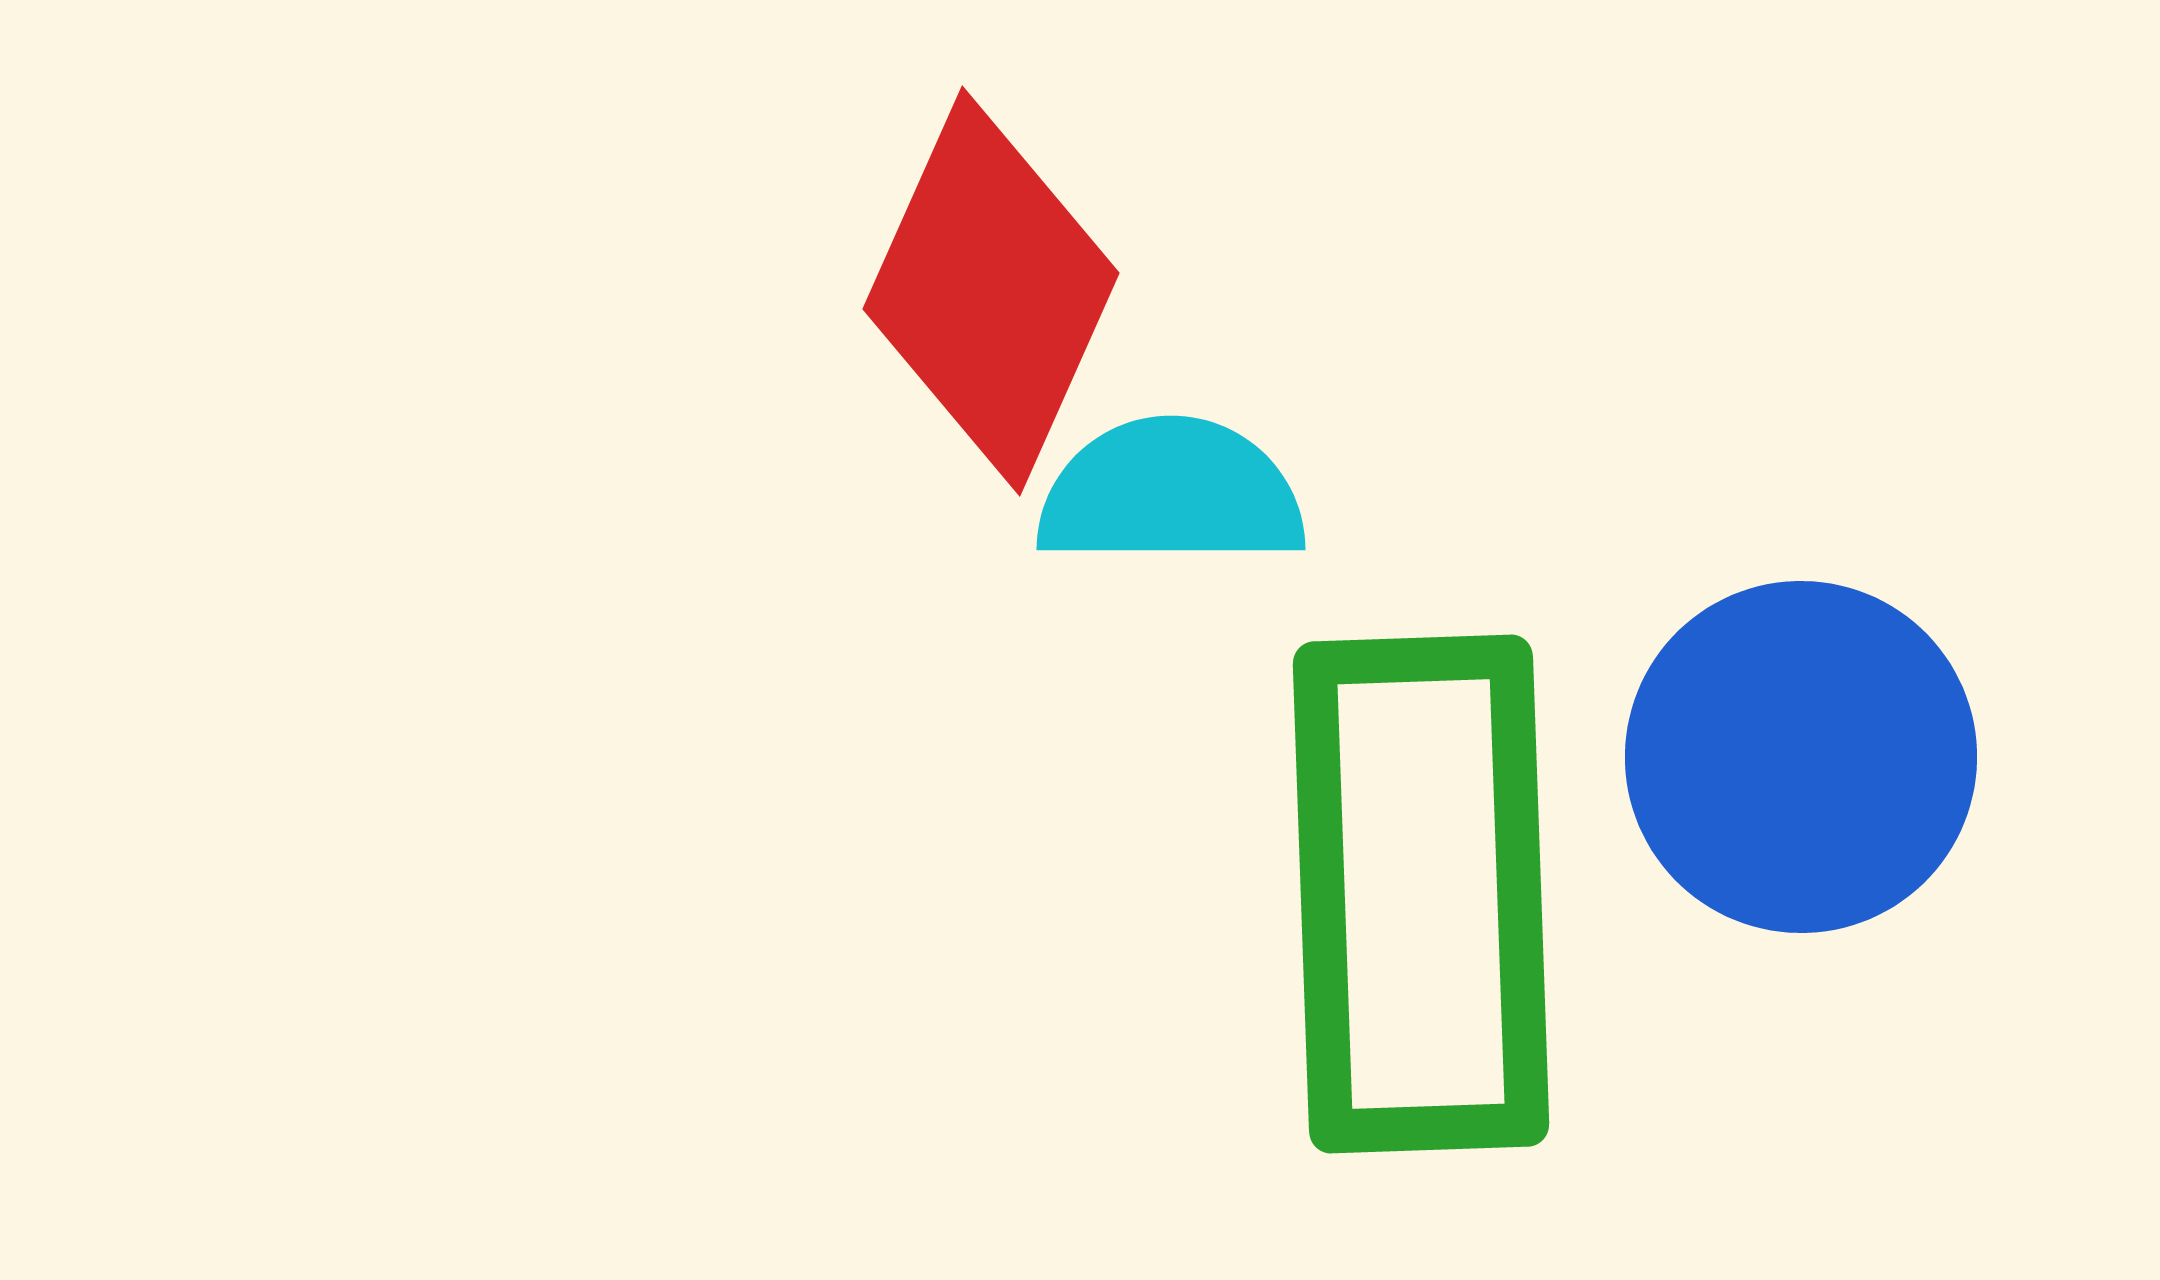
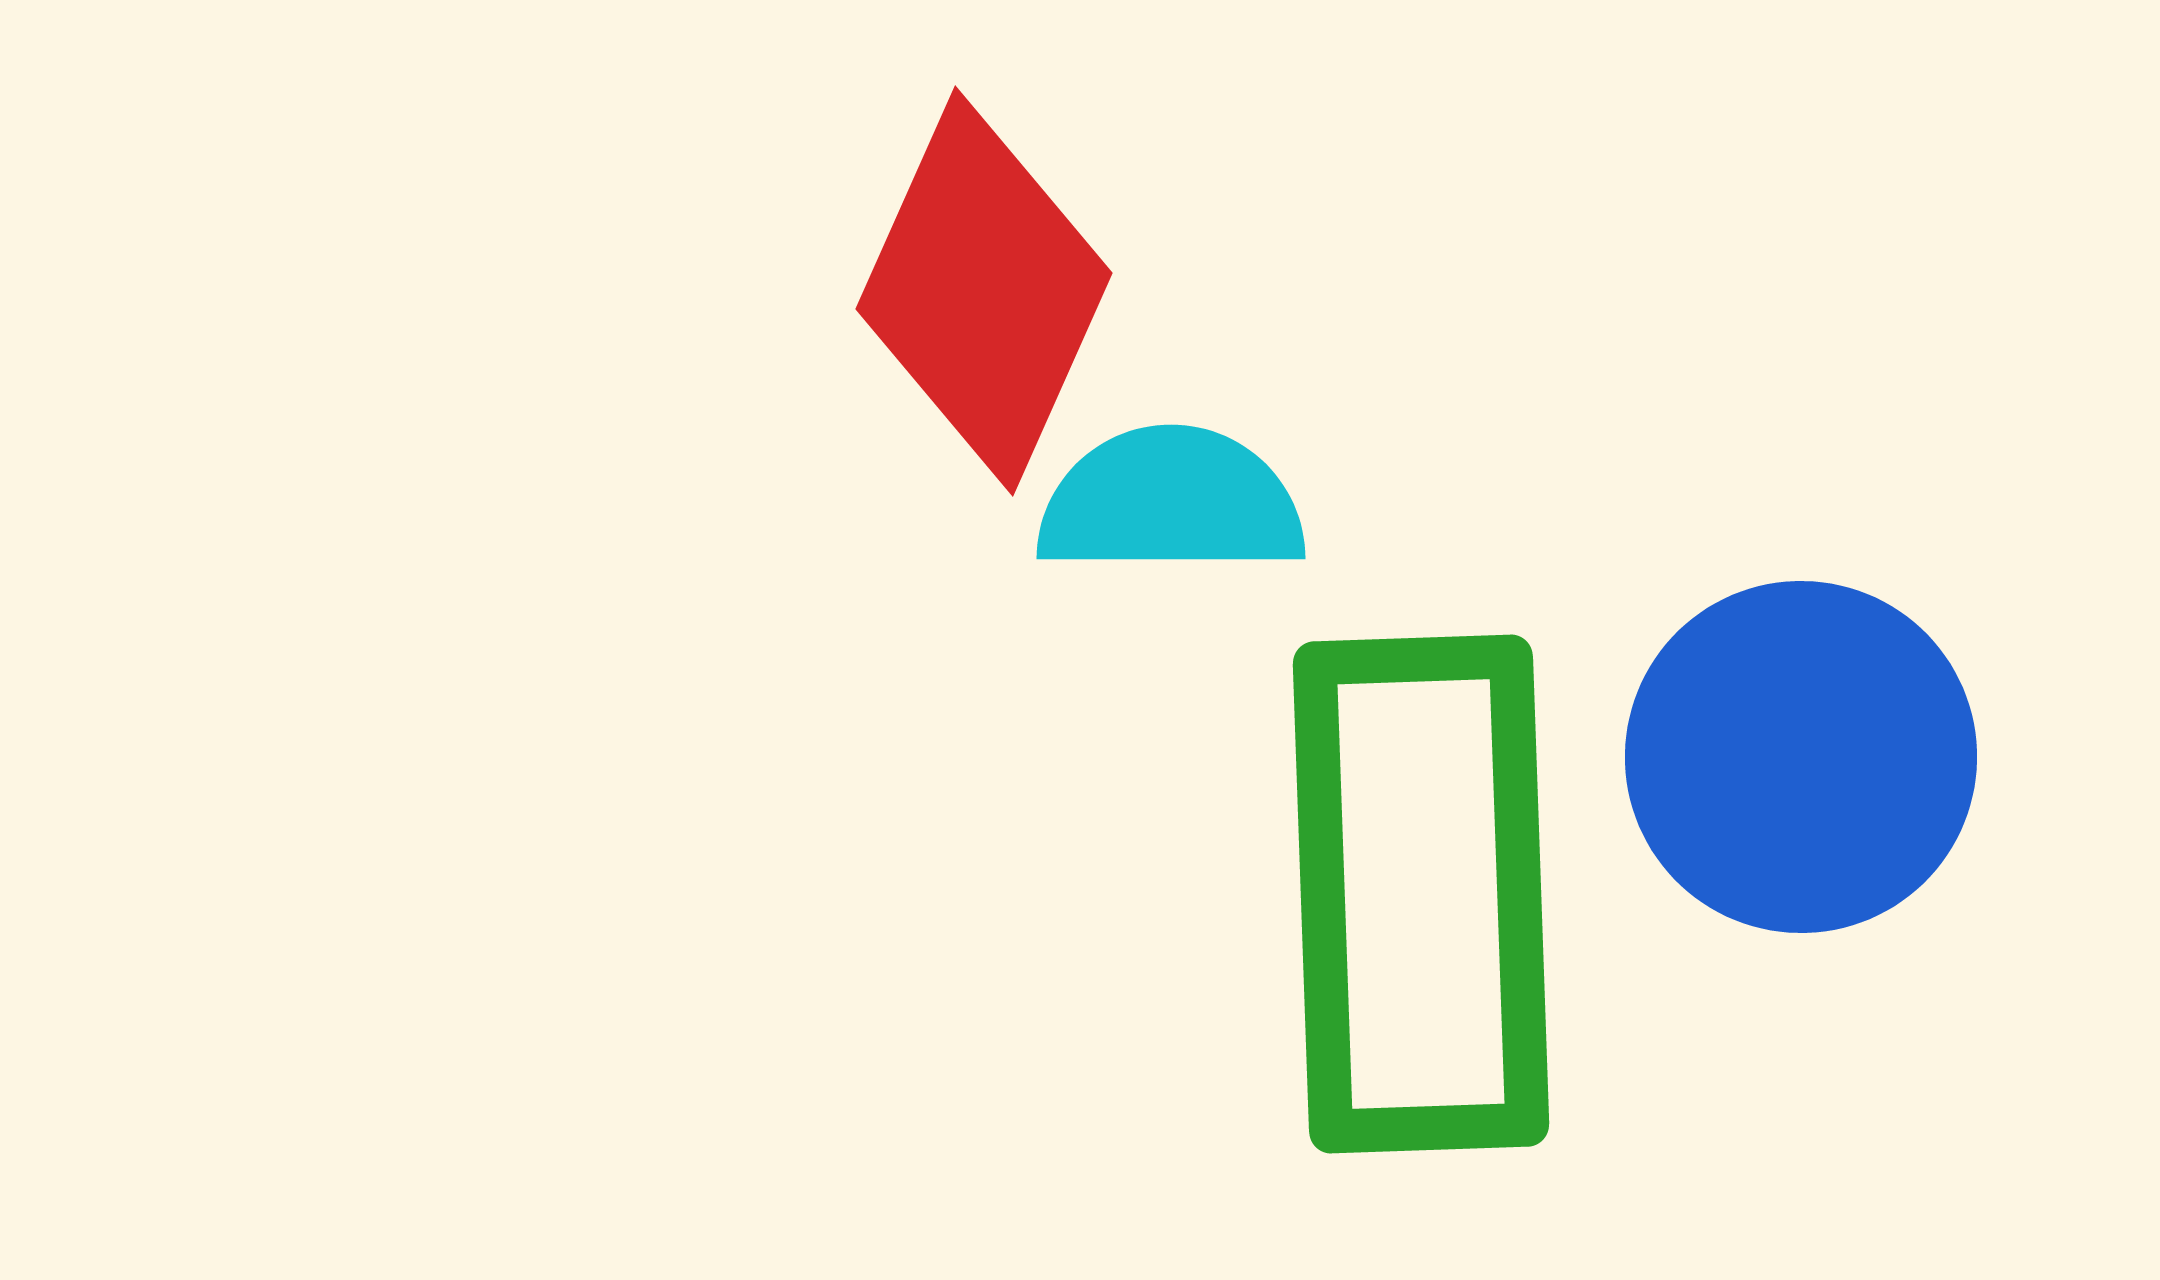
red diamond: moved 7 px left
cyan semicircle: moved 9 px down
